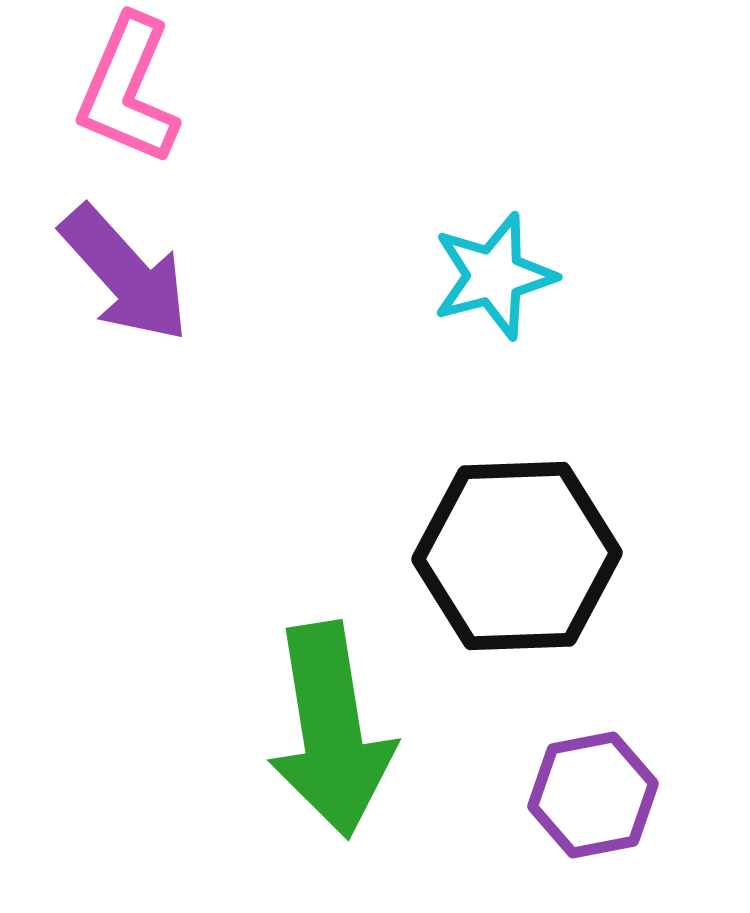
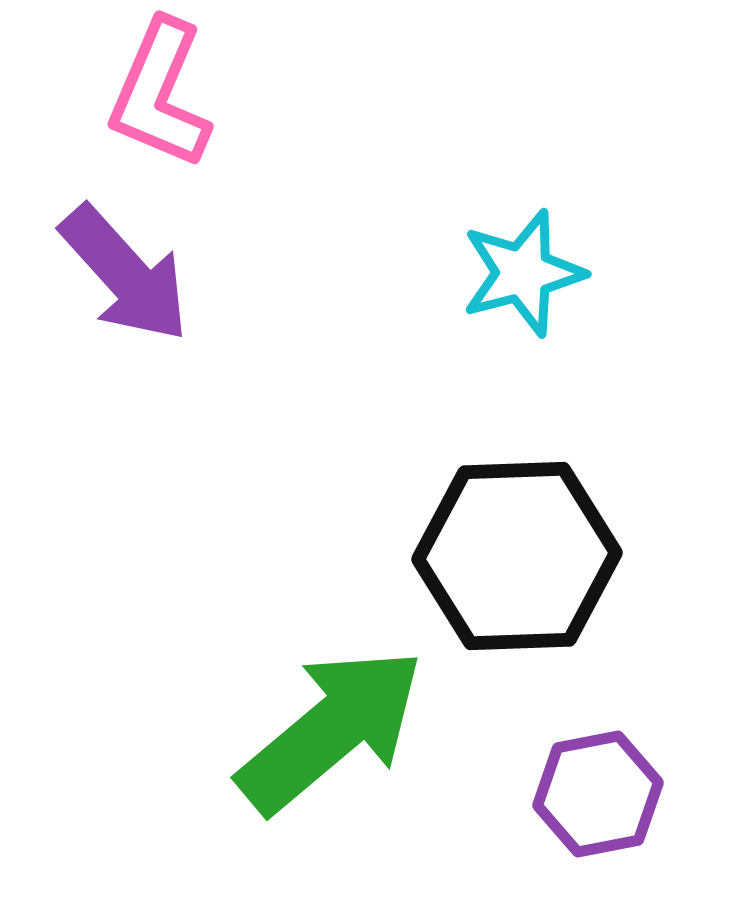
pink L-shape: moved 32 px right, 4 px down
cyan star: moved 29 px right, 3 px up
green arrow: rotated 121 degrees counterclockwise
purple hexagon: moved 5 px right, 1 px up
